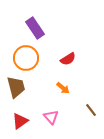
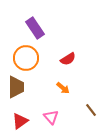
brown trapezoid: rotated 15 degrees clockwise
